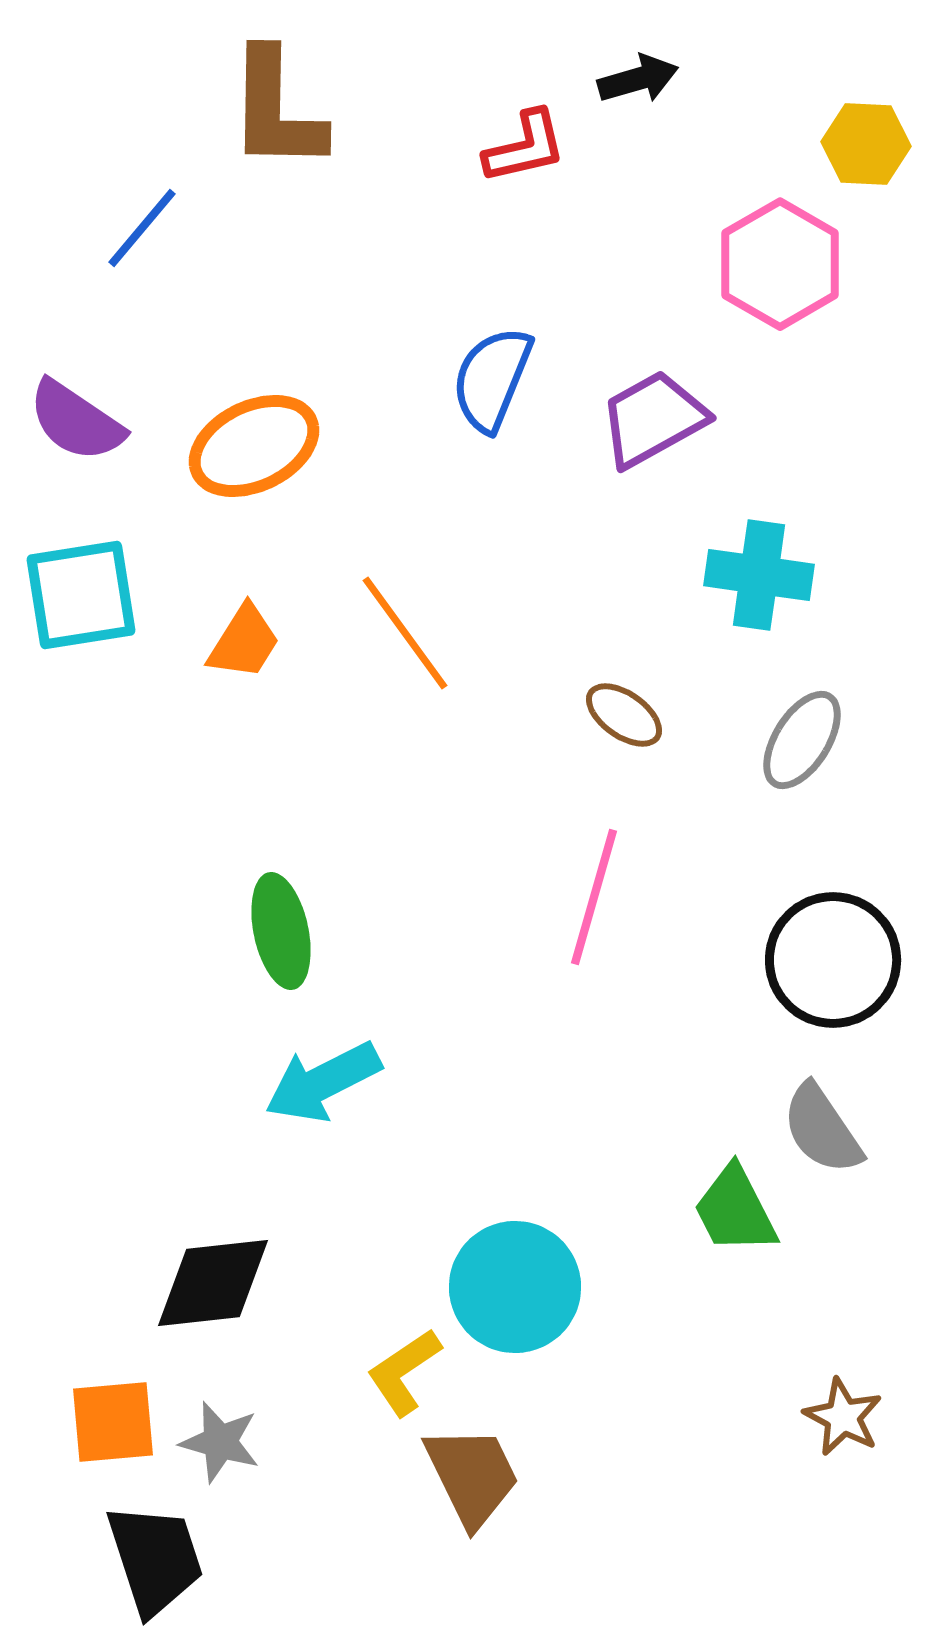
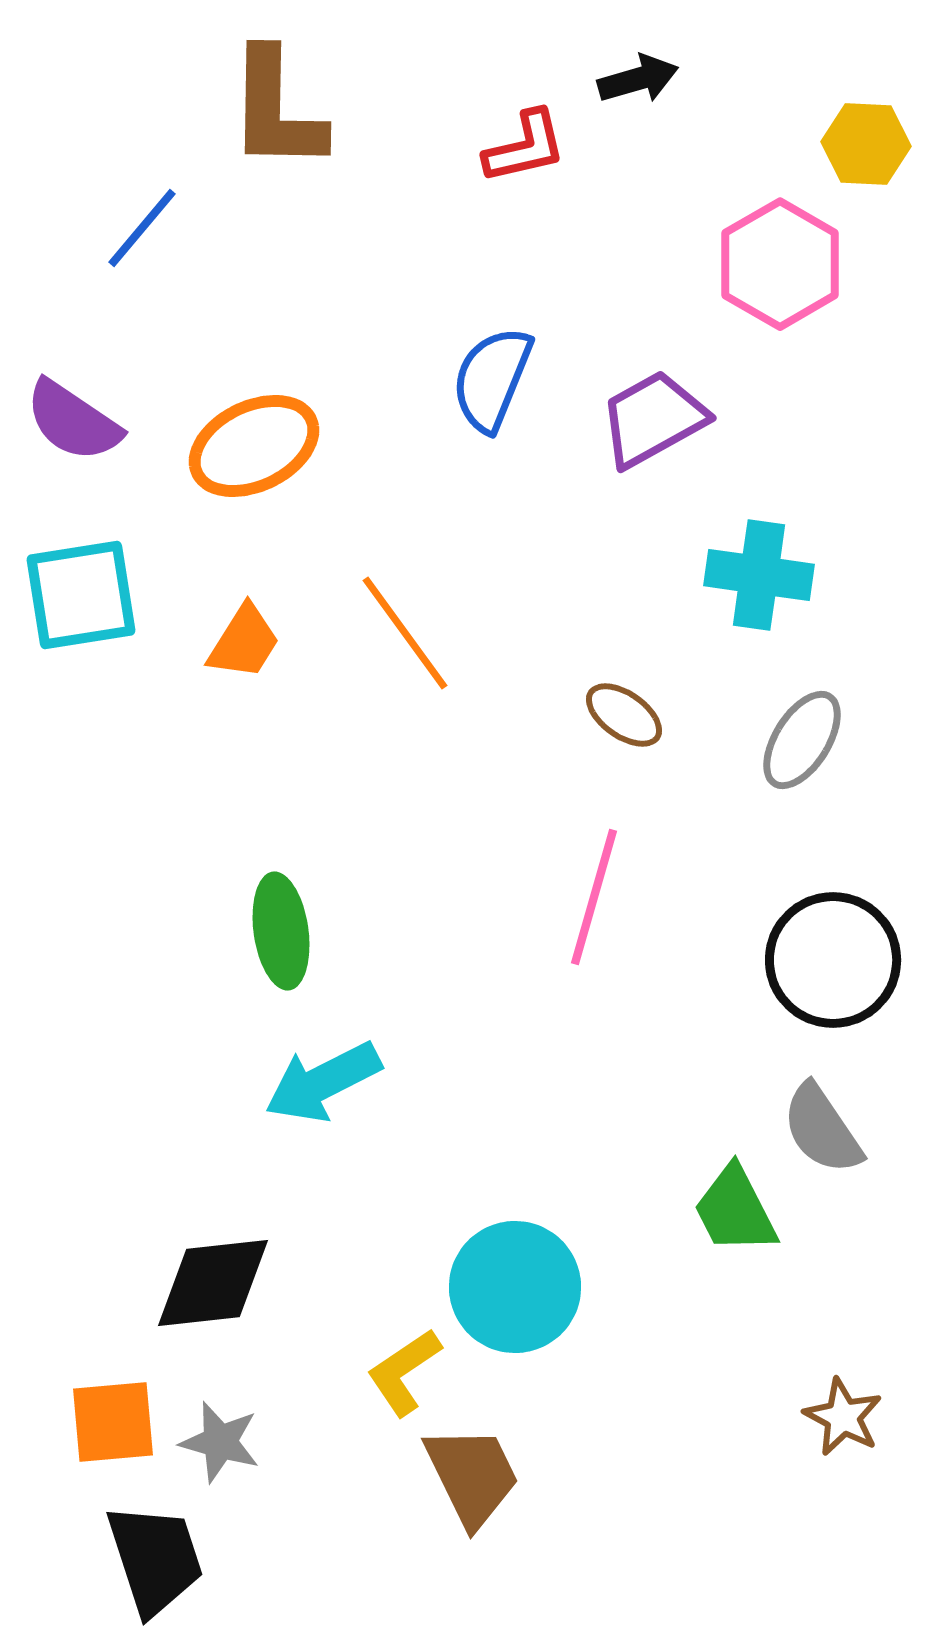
purple semicircle: moved 3 px left
green ellipse: rotated 4 degrees clockwise
